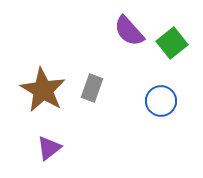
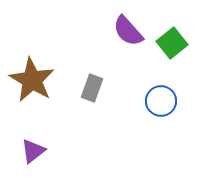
purple semicircle: moved 1 px left
brown star: moved 11 px left, 10 px up
purple triangle: moved 16 px left, 3 px down
